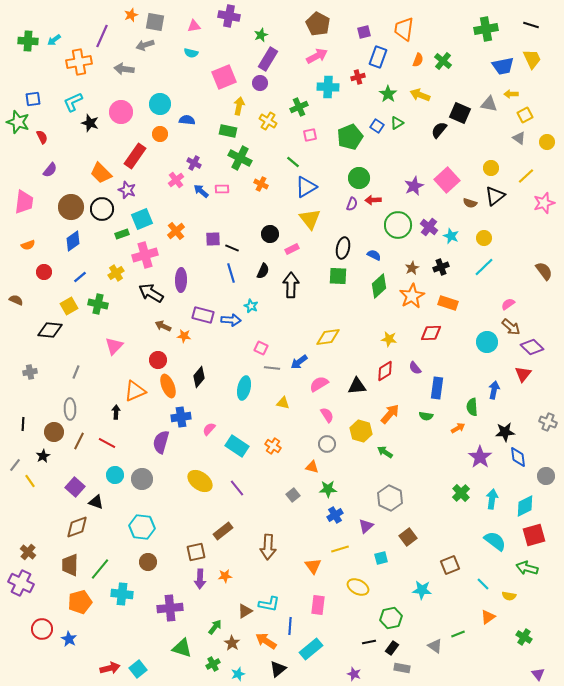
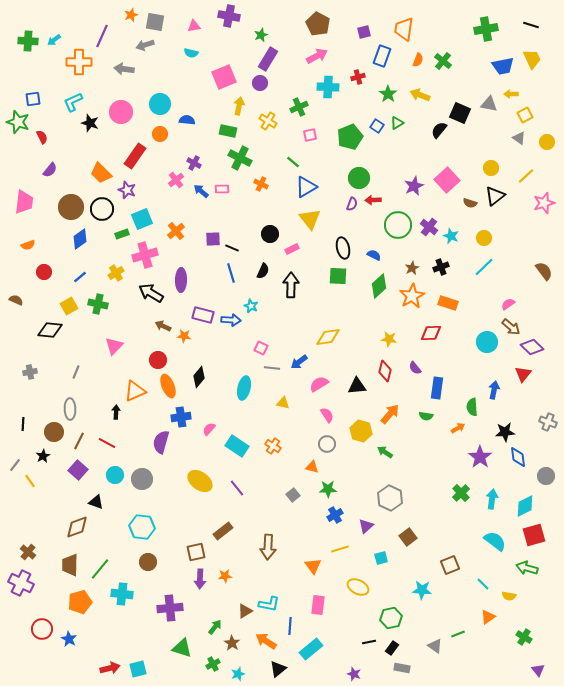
blue rectangle at (378, 57): moved 4 px right, 1 px up
orange cross at (79, 62): rotated 10 degrees clockwise
blue diamond at (73, 241): moved 7 px right, 2 px up
black ellipse at (343, 248): rotated 25 degrees counterclockwise
red diamond at (385, 371): rotated 45 degrees counterclockwise
purple square at (75, 487): moved 3 px right, 17 px up
cyan square at (138, 669): rotated 24 degrees clockwise
purple triangle at (538, 674): moved 4 px up
